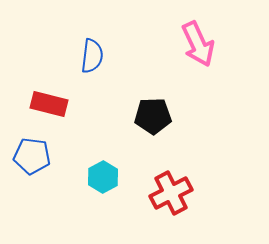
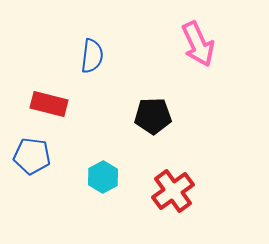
red cross: moved 2 px right, 2 px up; rotated 9 degrees counterclockwise
